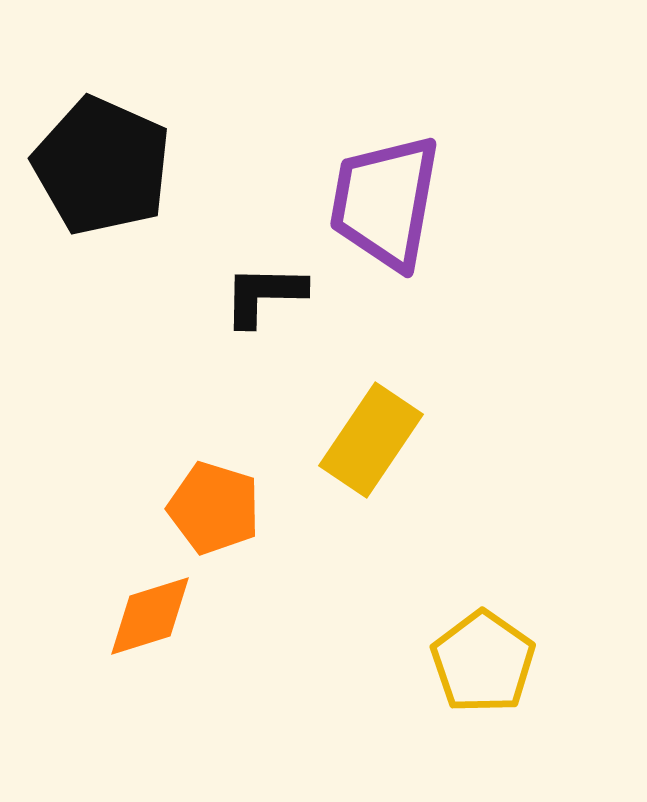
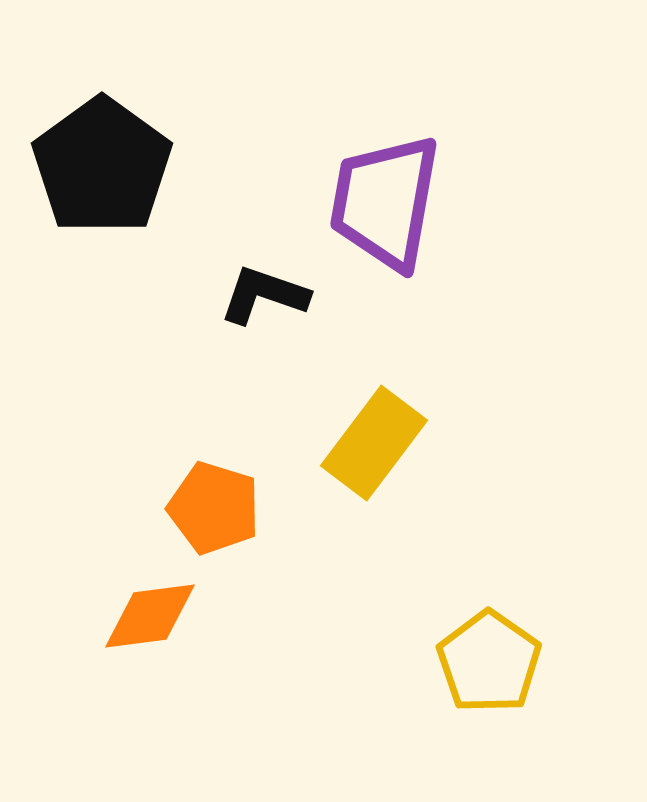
black pentagon: rotated 12 degrees clockwise
black L-shape: rotated 18 degrees clockwise
yellow rectangle: moved 3 px right, 3 px down; rotated 3 degrees clockwise
orange diamond: rotated 10 degrees clockwise
yellow pentagon: moved 6 px right
